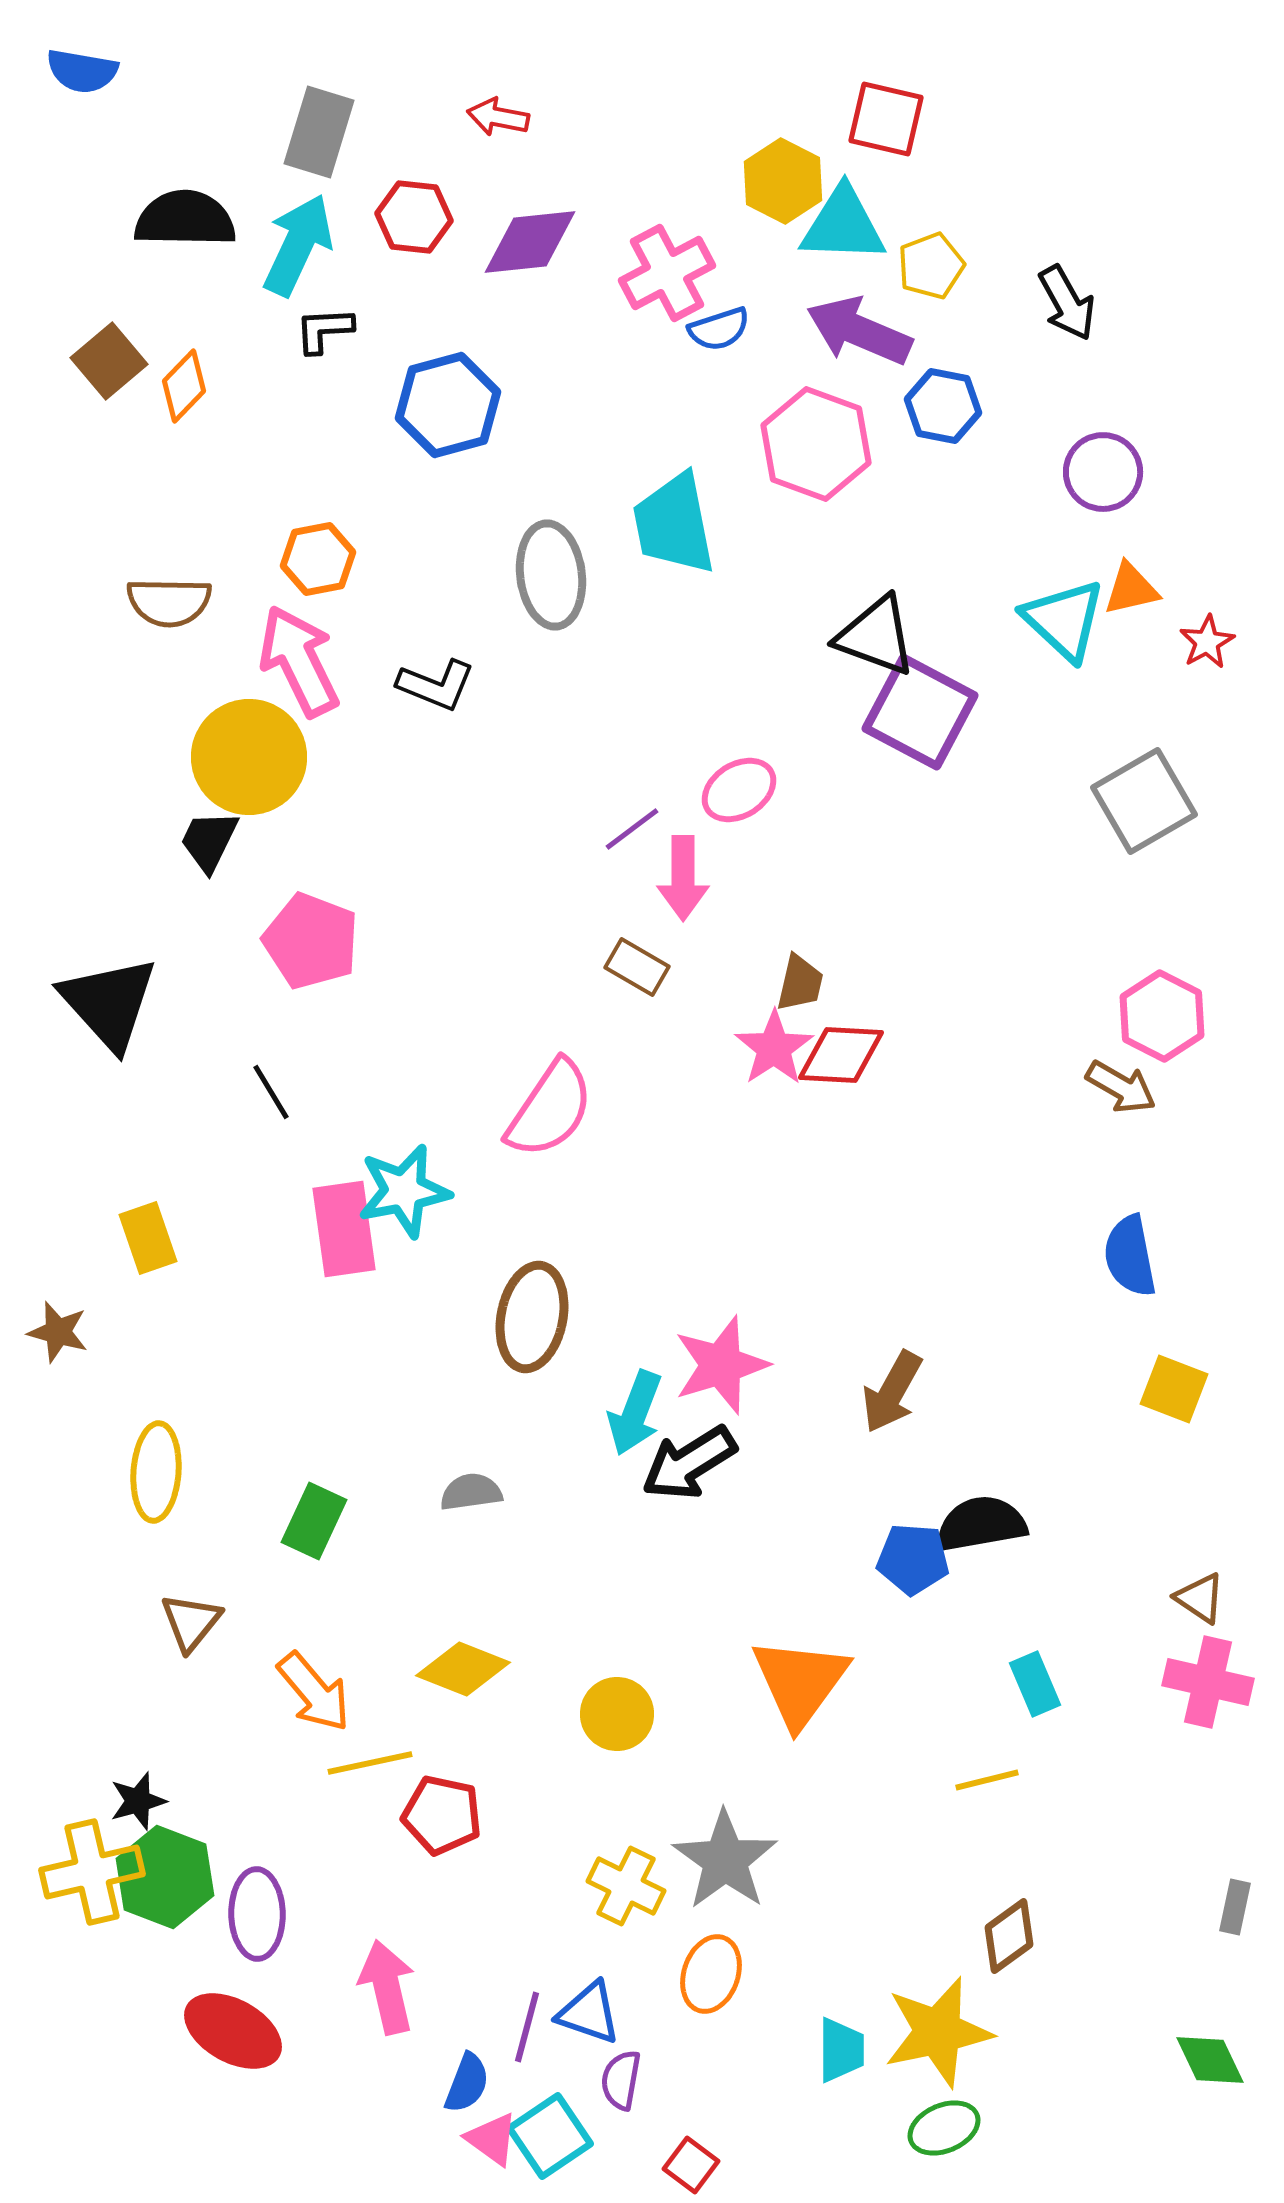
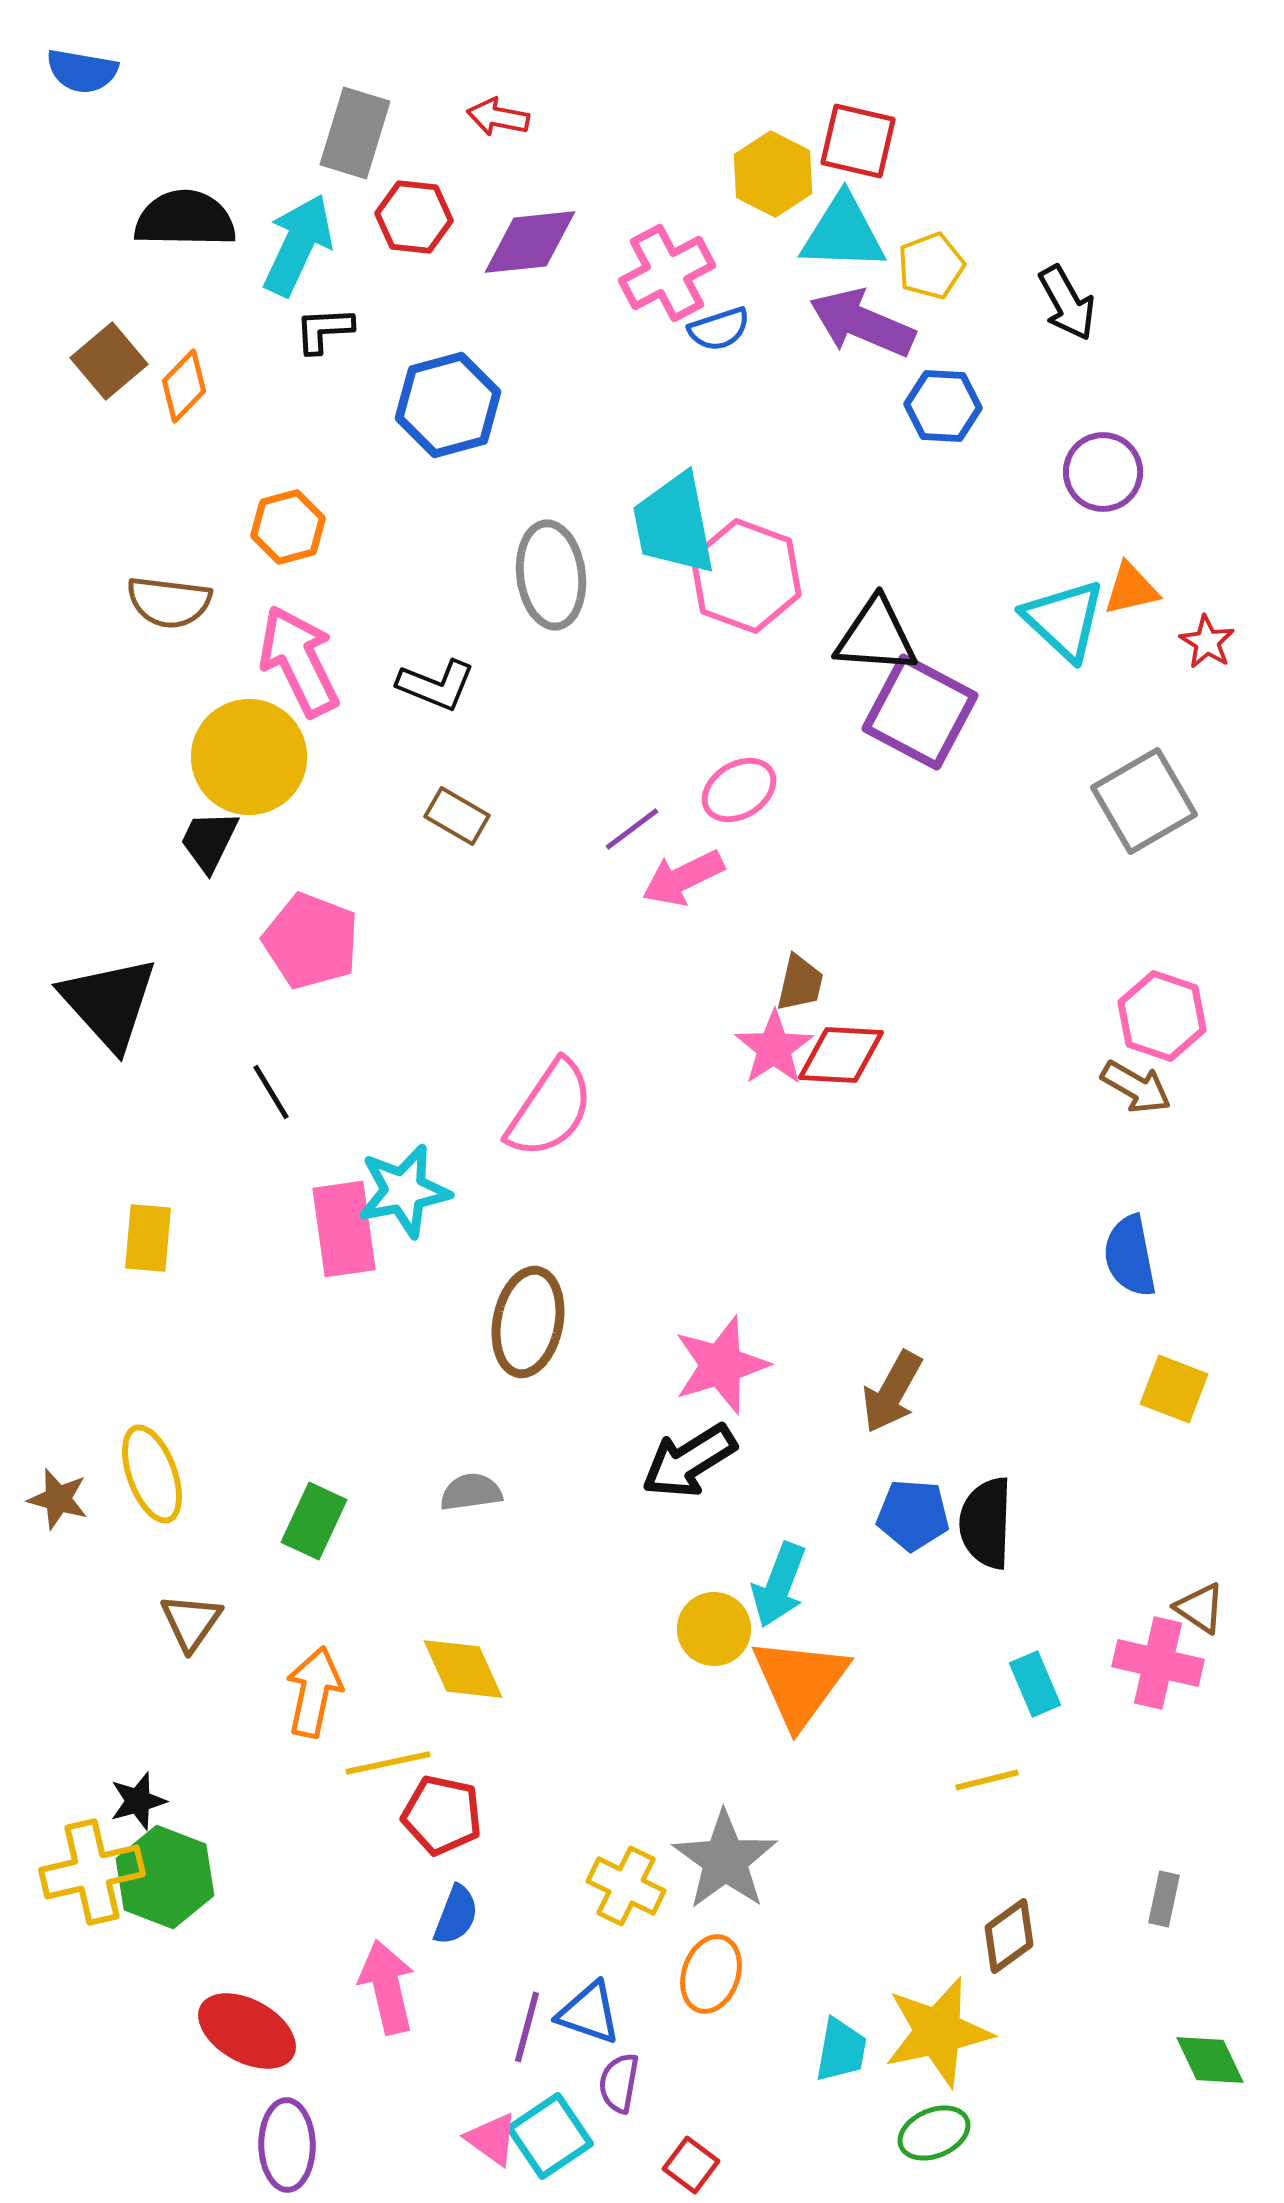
red square at (886, 119): moved 28 px left, 22 px down
gray rectangle at (319, 132): moved 36 px right, 1 px down
yellow hexagon at (783, 181): moved 10 px left, 7 px up
cyan triangle at (843, 225): moved 8 px down
purple arrow at (859, 331): moved 3 px right, 8 px up
blue hexagon at (943, 406): rotated 8 degrees counterclockwise
pink hexagon at (816, 444): moved 70 px left, 132 px down
orange hexagon at (318, 559): moved 30 px left, 32 px up; rotated 4 degrees counterclockwise
brown semicircle at (169, 602): rotated 6 degrees clockwise
black triangle at (876, 636): rotated 16 degrees counterclockwise
red star at (1207, 642): rotated 12 degrees counterclockwise
pink arrow at (683, 878): rotated 64 degrees clockwise
brown rectangle at (637, 967): moved 180 px left, 151 px up
pink hexagon at (1162, 1016): rotated 8 degrees counterclockwise
brown arrow at (1121, 1087): moved 15 px right
yellow rectangle at (148, 1238): rotated 24 degrees clockwise
brown ellipse at (532, 1317): moved 4 px left, 5 px down
brown star at (58, 1332): moved 167 px down
cyan arrow at (635, 1413): moved 144 px right, 172 px down
black arrow at (689, 1463): moved 2 px up
yellow ellipse at (156, 1472): moved 4 px left, 2 px down; rotated 24 degrees counterclockwise
black semicircle at (981, 1524): moved 5 px right, 1 px up; rotated 78 degrees counterclockwise
blue pentagon at (913, 1559): moved 44 px up
brown triangle at (1200, 1598): moved 10 px down
brown triangle at (191, 1622): rotated 4 degrees counterclockwise
yellow diamond at (463, 1669): rotated 44 degrees clockwise
pink cross at (1208, 1682): moved 50 px left, 19 px up
orange arrow at (314, 1692): rotated 128 degrees counterclockwise
yellow circle at (617, 1714): moved 97 px right, 85 px up
yellow line at (370, 1763): moved 18 px right
gray rectangle at (1235, 1907): moved 71 px left, 8 px up
purple ellipse at (257, 1914): moved 30 px right, 231 px down
red ellipse at (233, 2031): moved 14 px right
cyan trapezoid at (841, 2050): rotated 10 degrees clockwise
purple semicircle at (621, 2080): moved 2 px left, 3 px down
blue semicircle at (467, 2083): moved 11 px left, 168 px up
green ellipse at (944, 2128): moved 10 px left, 5 px down
